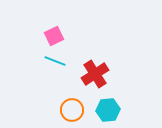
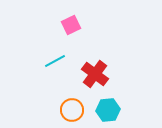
pink square: moved 17 px right, 11 px up
cyan line: rotated 50 degrees counterclockwise
red cross: rotated 20 degrees counterclockwise
